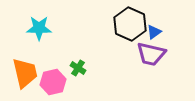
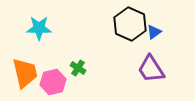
purple trapezoid: moved 15 px down; rotated 44 degrees clockwise
